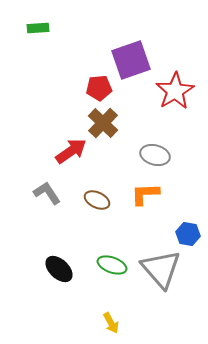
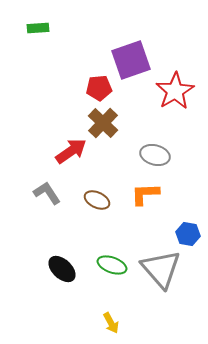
black ellipse: moved 3 px right
